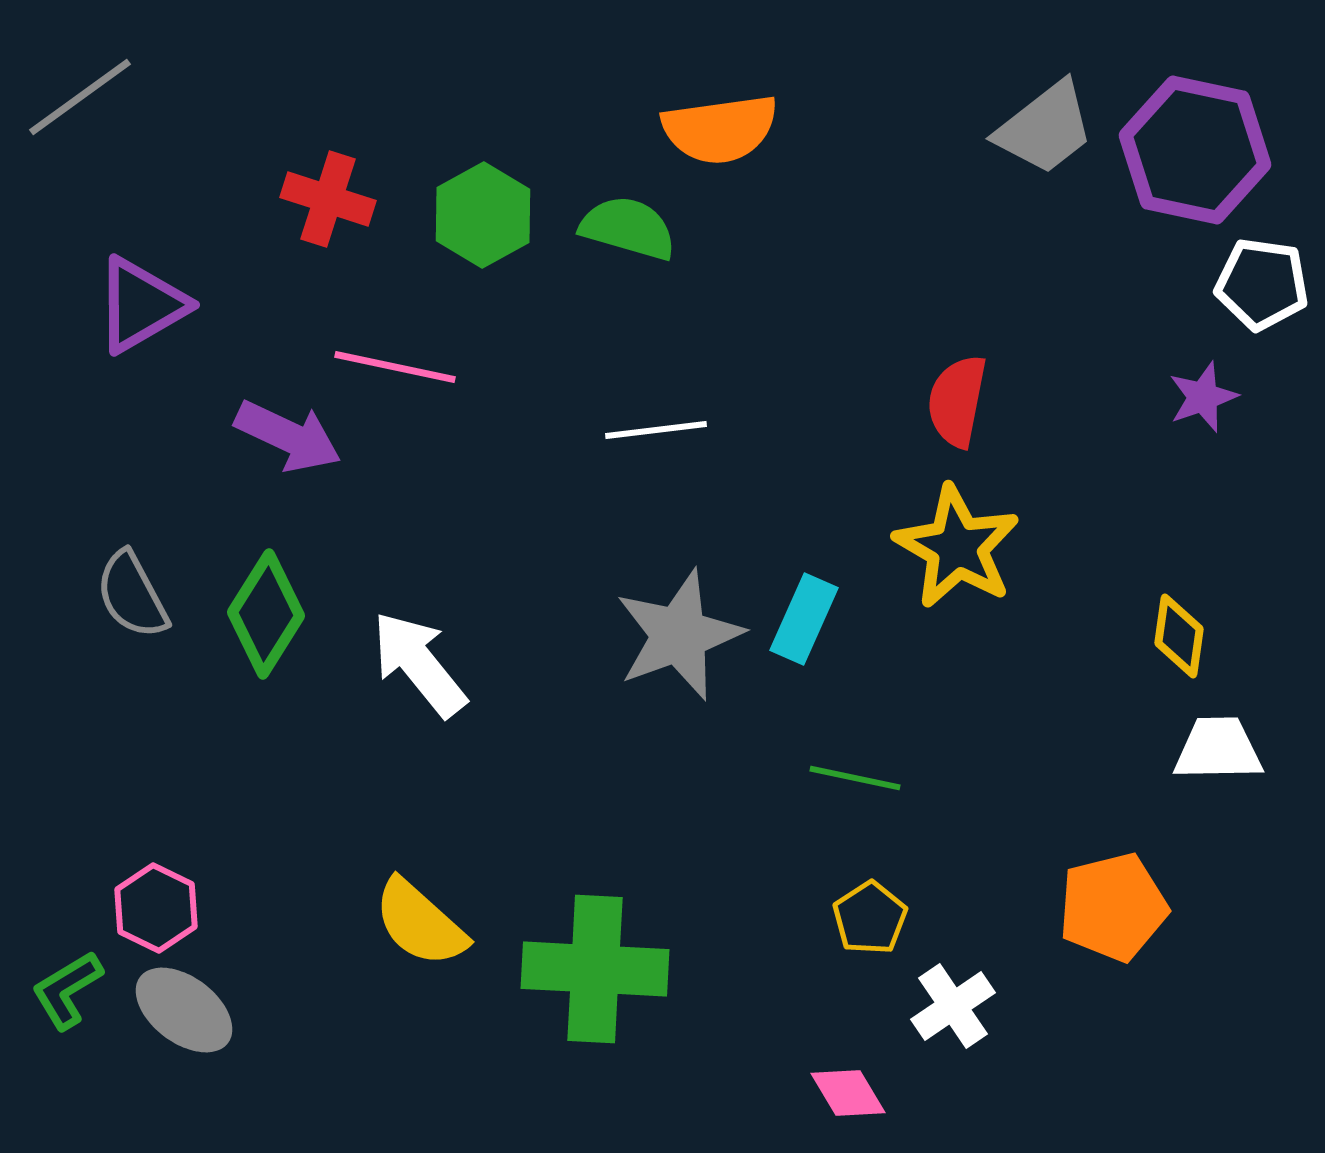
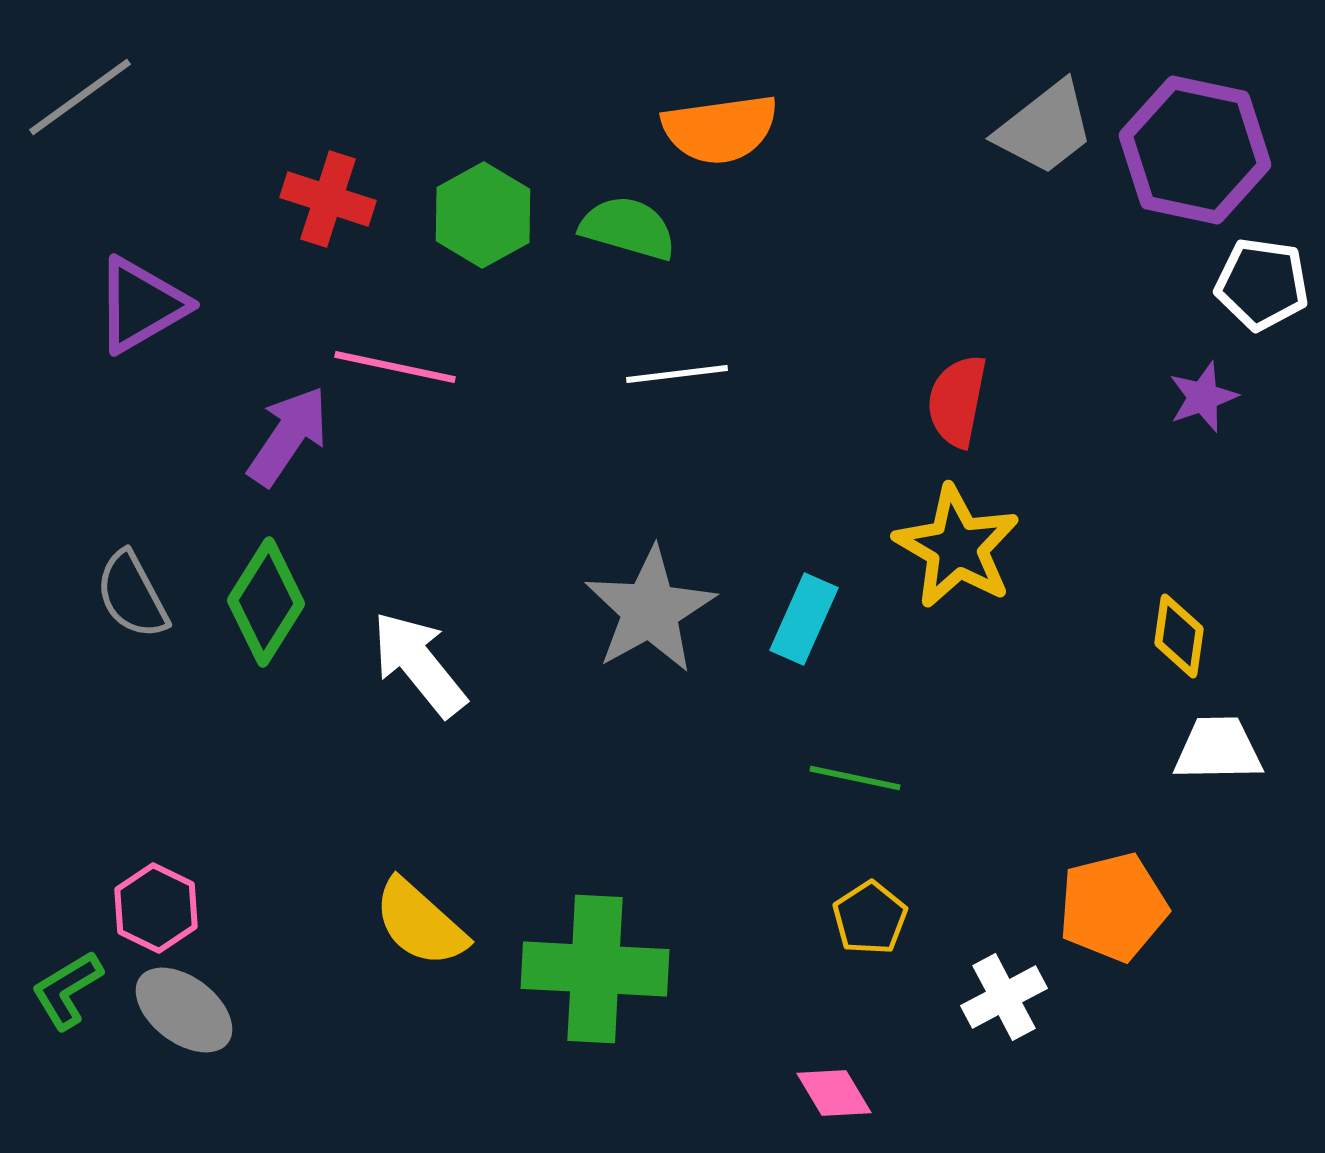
white line: moved 21 px right, 56 px up
purple arrow: rotated 81 degrees counterclockwise
green diamond: moved 12 px up
gray star: moved 29 px left, 25 px up; rotated 9 degrees counterclockwise
white cross: moved 51 px right, 9 px up; rotated 6 degrees clockwise
pink diamond: moved 14 px left
